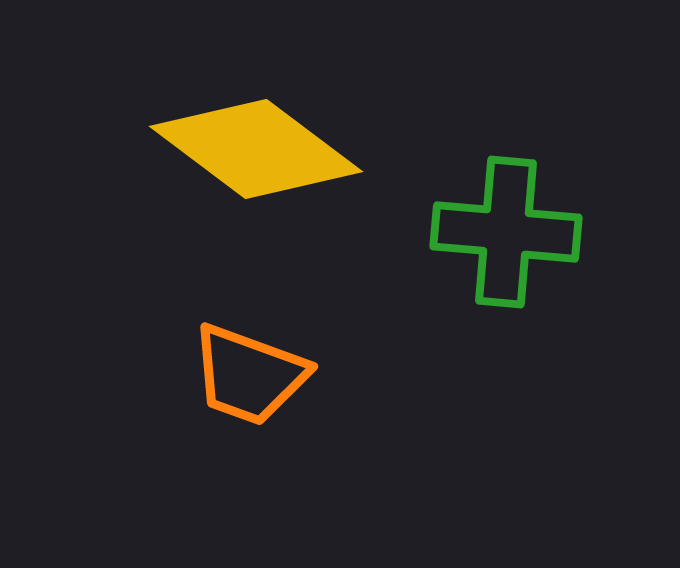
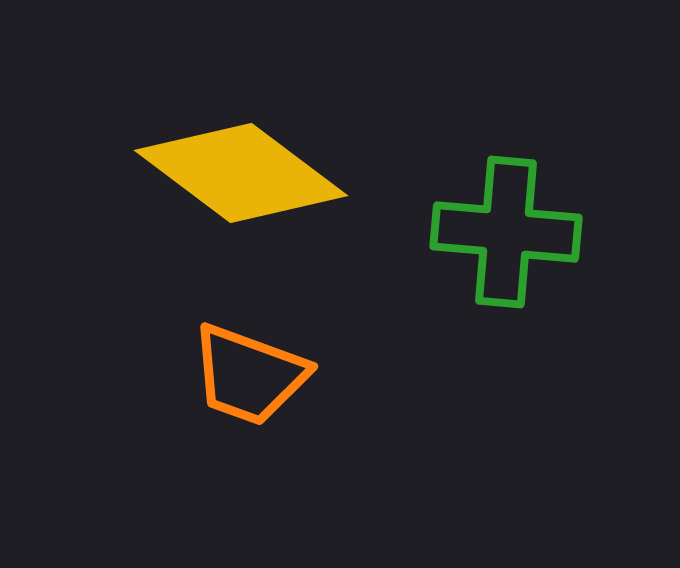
yellow diamond: moved 15 px left, 24 px down
